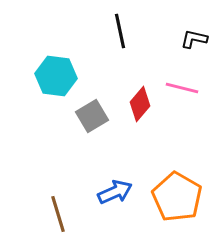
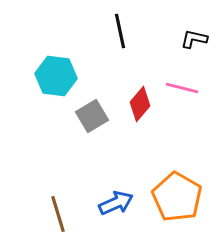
blue arrow: moved 1 px right, 11 px down
